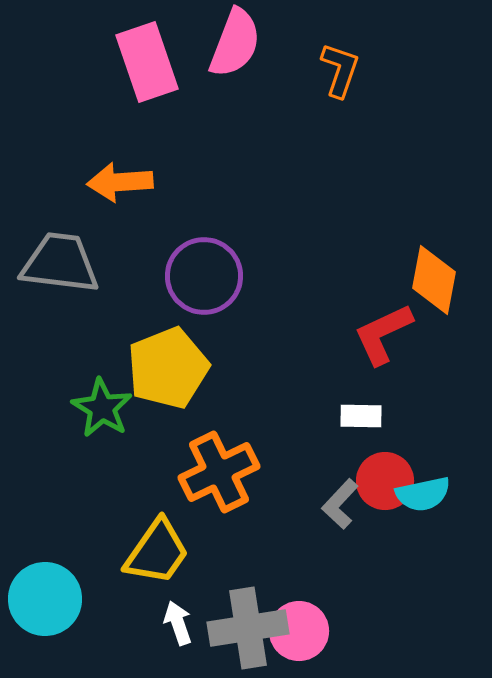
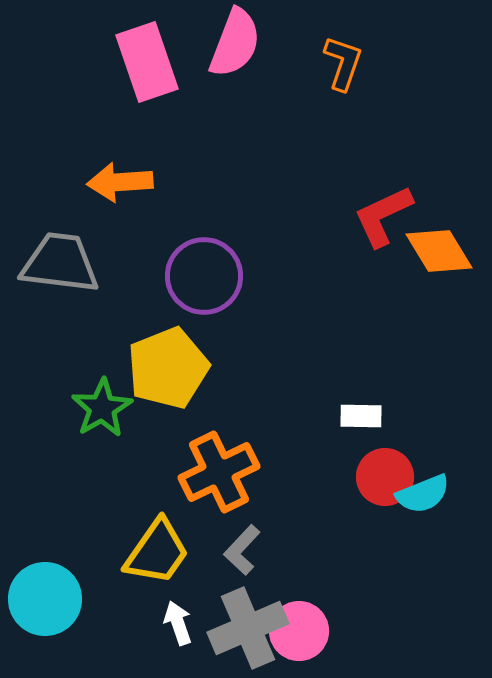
orange L-shape: moved 3 px right, 7 px up
orange diamond: moved 5 px right, 29 px up; rotated 42 degrees counterclockwise
red L-shape: moved 118 px up
green star: rotated 10 degrees clockwise
red circle: moved 4 px up
cyan semicircle: rotated 10 degrees counterclockwise
gray L-shape: moved 98 px left, 46 px down
gray cross: rotated 14 degrees counterclockwise
